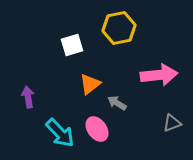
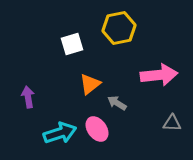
white square: moved 1 px up
gray triangle: rotated 24 degrees clockwise
cyan arrow: rotated 64 degrees counterclockwise
